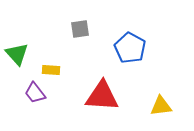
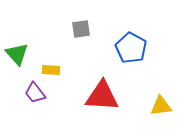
gray square: moved 1 px right
blue pentagon: moved 1 px right
